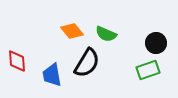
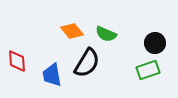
black circle: moved 1 px left
